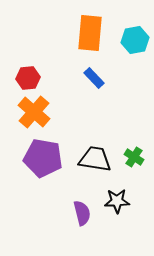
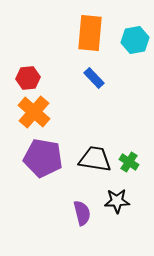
green cross: moved 5 px left, 5 px down
